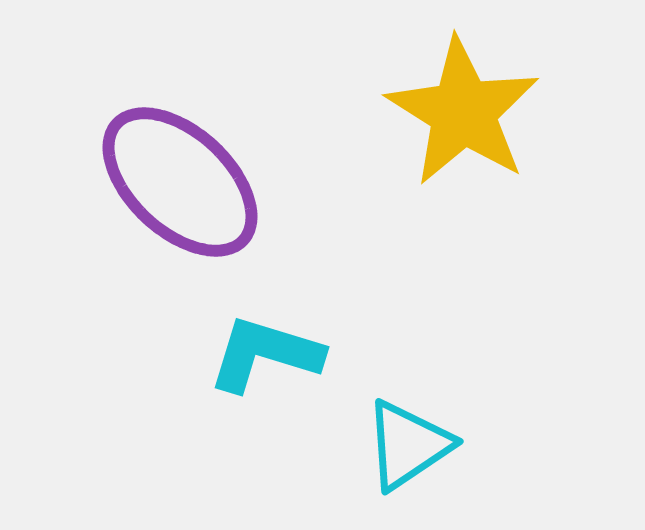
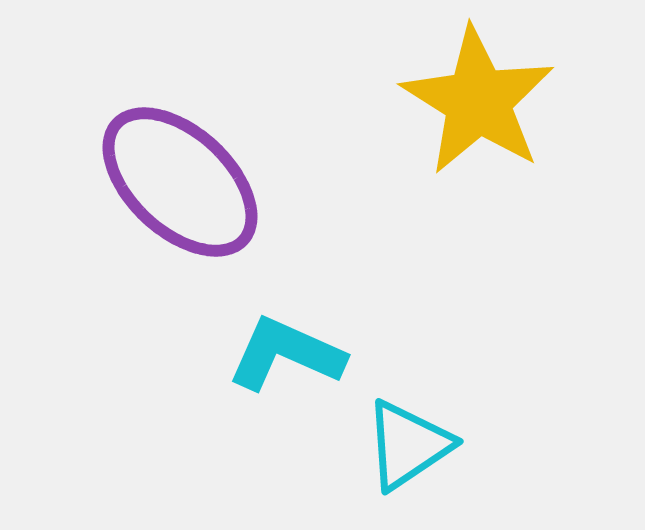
yellow star: moved 15 px right, 11 px up
cyan L-shape: moved 21 px right; rotated 7 degrees clockwise
